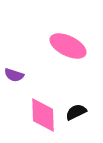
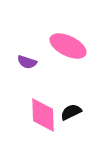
purple semicircle: moved 13 px right, 13 px up
black semicircle: moved 5 px left
